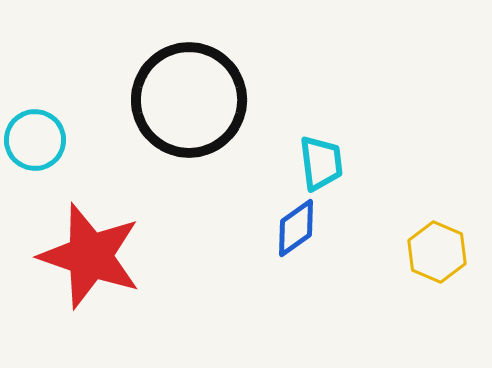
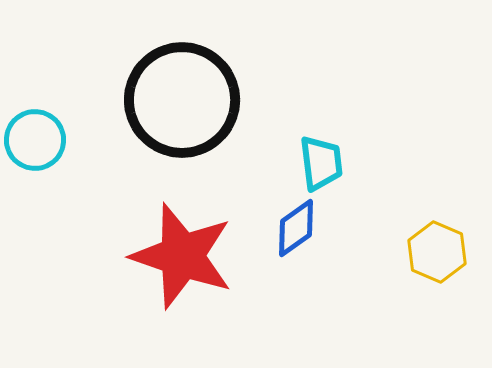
black circle: moved 7 px left
red star: moved 92 px right
